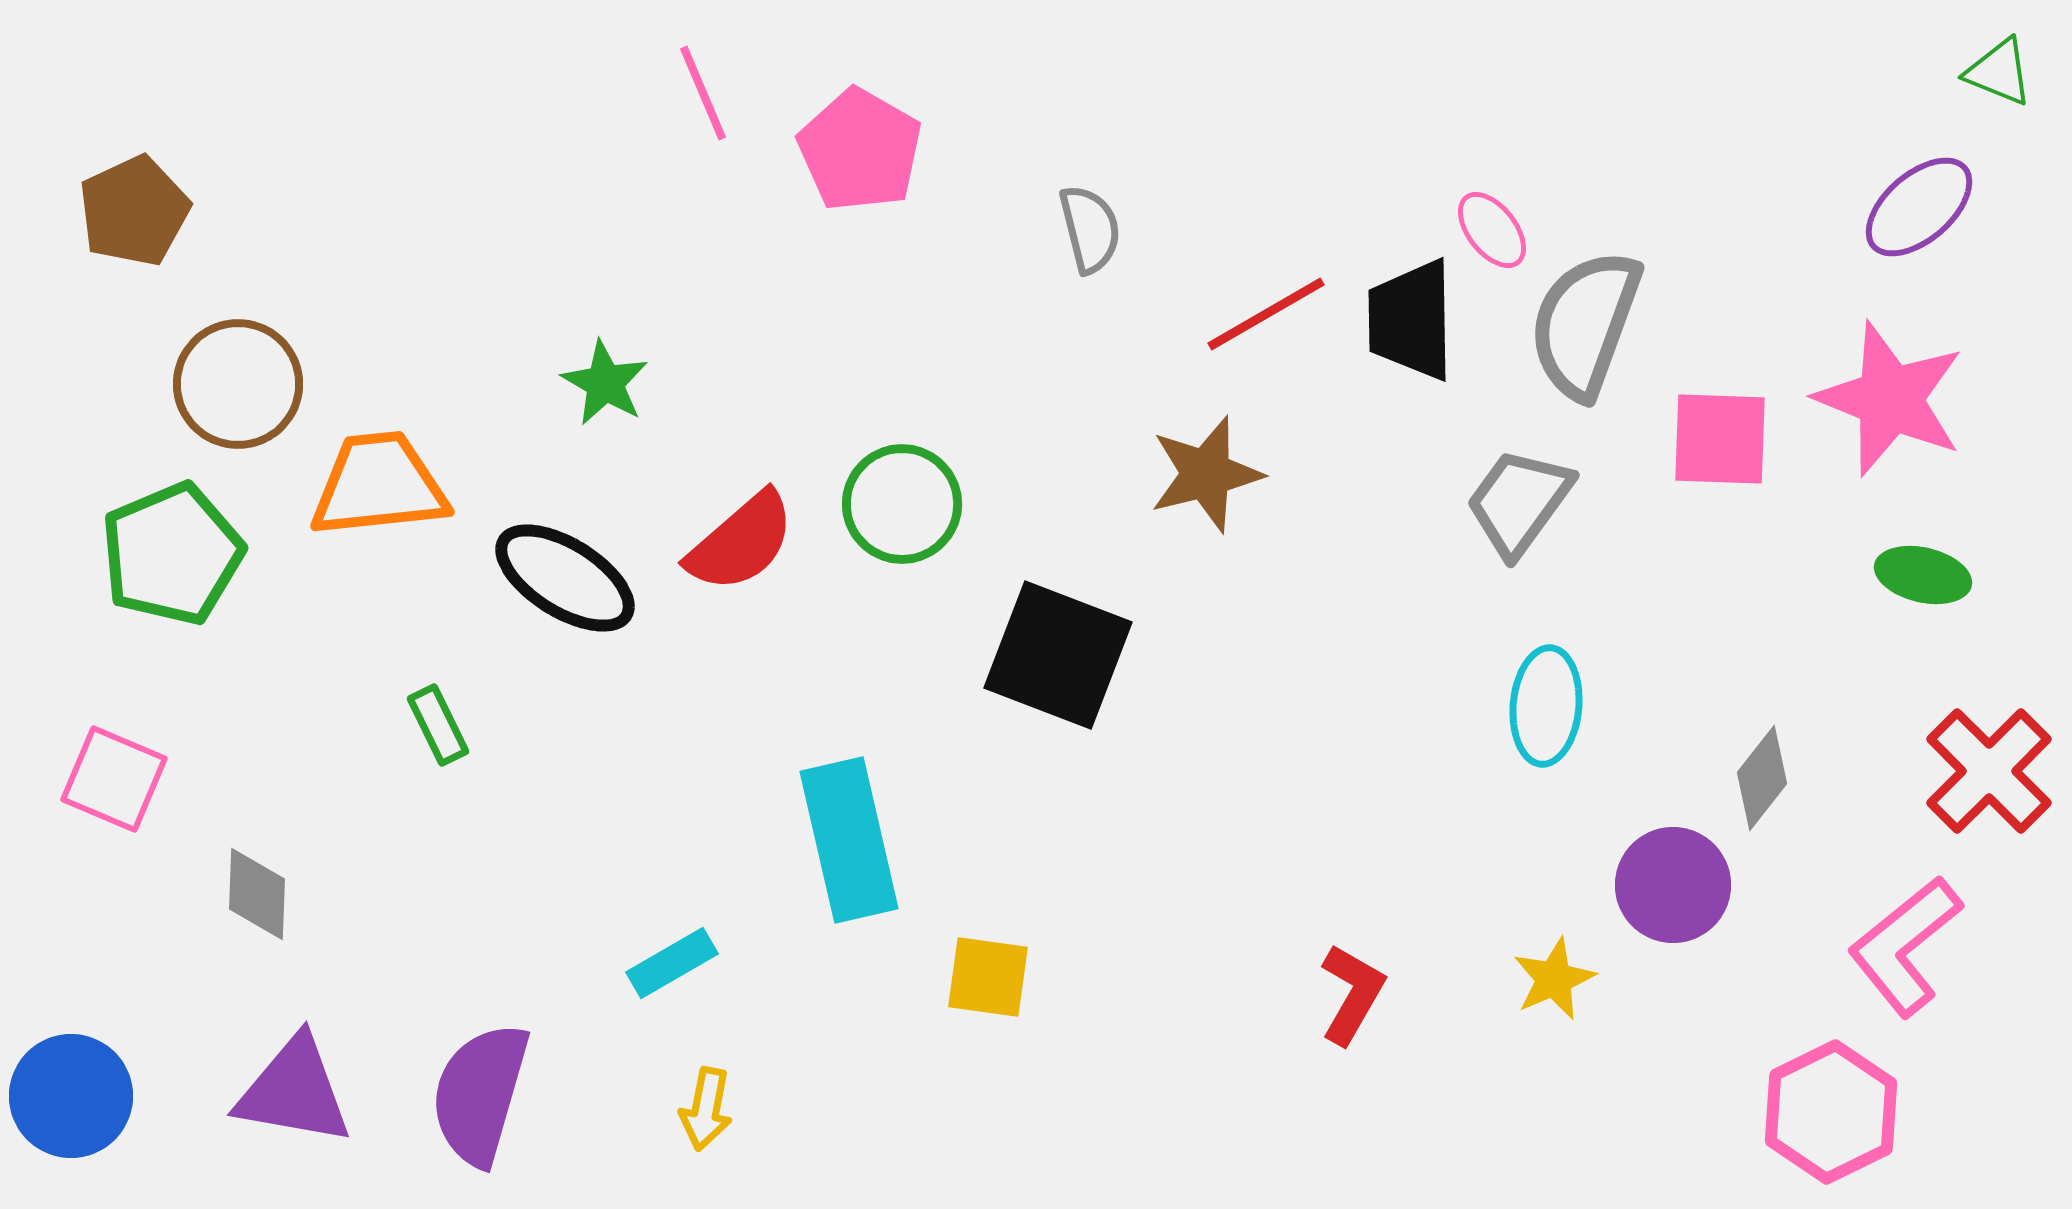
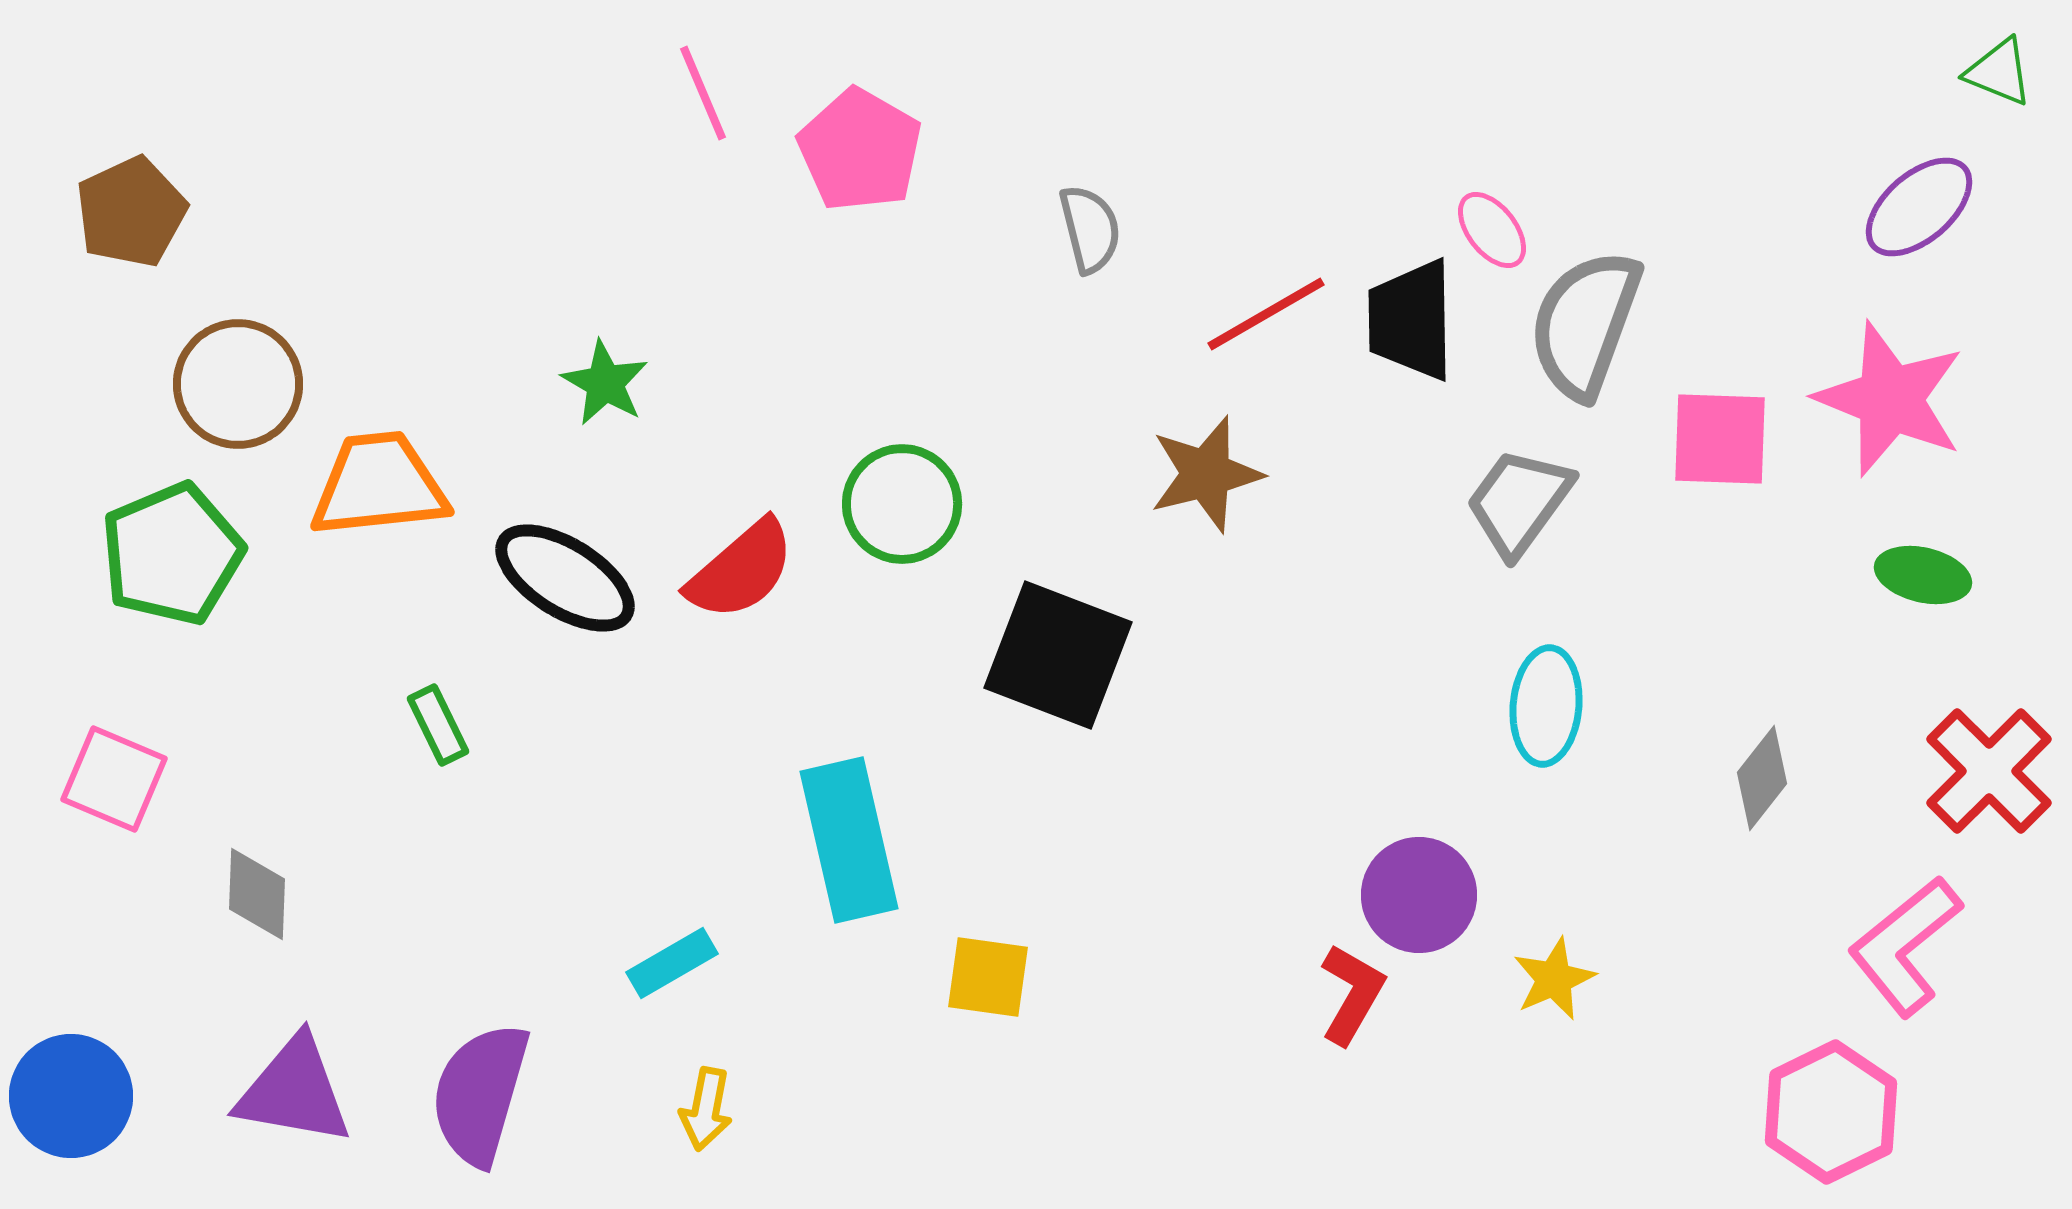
brown pentagon at (134, 211): moved 3 px left, 1 px down
red semicircle at (741, 542): moved 28 px down
purple circle at (1673, 885): moved 254 px left, 10 px down
